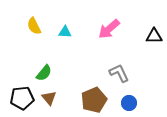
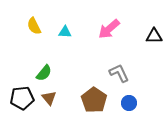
brown pentagon: rotated 15 degrees counterclockwise
